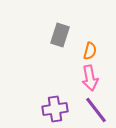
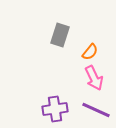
orange semicircle: moved 1 px down; rotated 24 degrees clockwise
pink arrow: moved 4 px right; rotated 15 degrees counterclockwise
purple line: rotated 28 degrees counterclockwise
